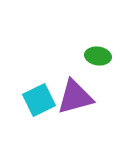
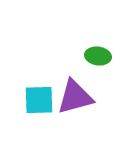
cyan square: rotated 24 degrees clockwise
